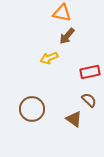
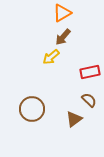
orange triangle: rotated 42 degrees counterclockwise
brown arrow: moved 4 px left, 1 px down
yellow arrow: moved 2 px right, 1 px up; rotated 18 degrees counterclockwise
brown triangle: rotated 48 degrees clockwise
